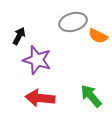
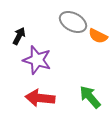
gray ellipse: rotated 44 degrees clockwise
green arrow: moved 1 px left, 1 px down
